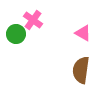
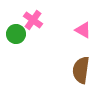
pink triangle: moved 3 px up
